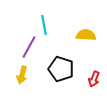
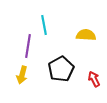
purple line: moved 1 px left, 1 px up; rotated 20 degrees counterclockwise
black pentagon: rotated 25 degrees clockwise
red arrow: rotated 133 degrees clockwise
